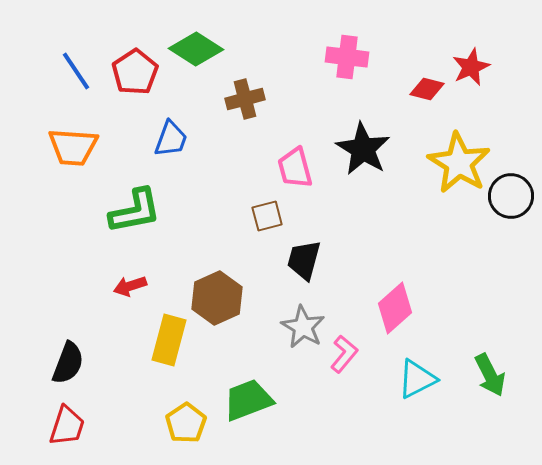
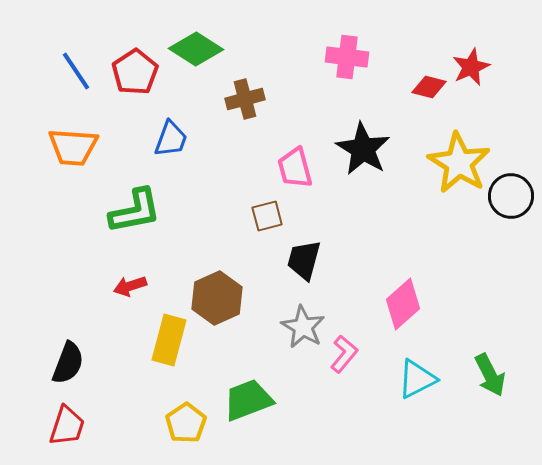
red diamond: moved 2 px right, 2 px up
pink diamond: moved 8 px right, 4 px up
